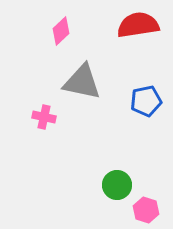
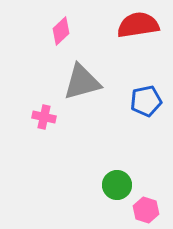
gray triangle: rotated 27 degrees counterclockwise
